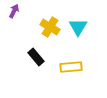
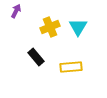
purple arrow: moved 2 px right
yellow cross: rotated 36 degrees clockwise
